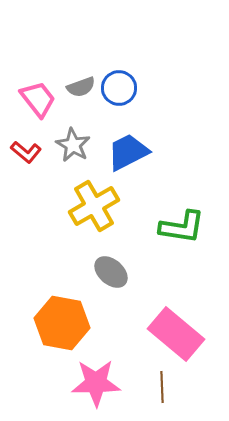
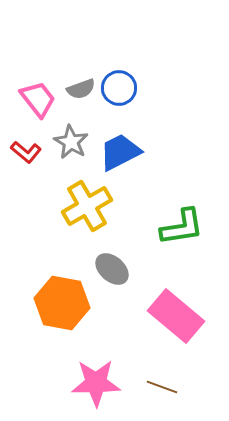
gray semicircle: moved 2 px down
gray star: moved 2 px left, 3 px up
blue trapezoid: moved 8 px left
yellow cross: moved 7 px left
green L-shape: rotated 18 degrees counterclockwise
gray ellipse: moved 1 px right, 3 px up
orange hexagon: moved 20 px up
pink rectangle: moved 18 px up
brown line: rotated 68 degrees counterclockwise
